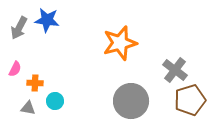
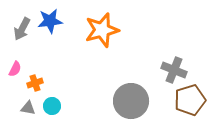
blue star: moved 3 px right, 1 px down; rotated 15 degrees counterclockwise
gray arrow: moved 3 px right, 1 px down
orange star: moved 18 px left, 13 px up
gray cross: moved 1 px left; rotated 15 degrees counterclockwise
orange cross: rotated 21 degrees counterclockwise
cyan circle: moved 3 px left, 5 px down
